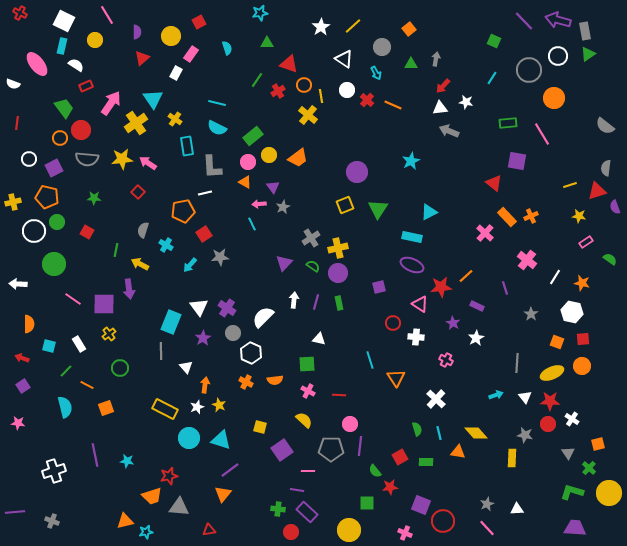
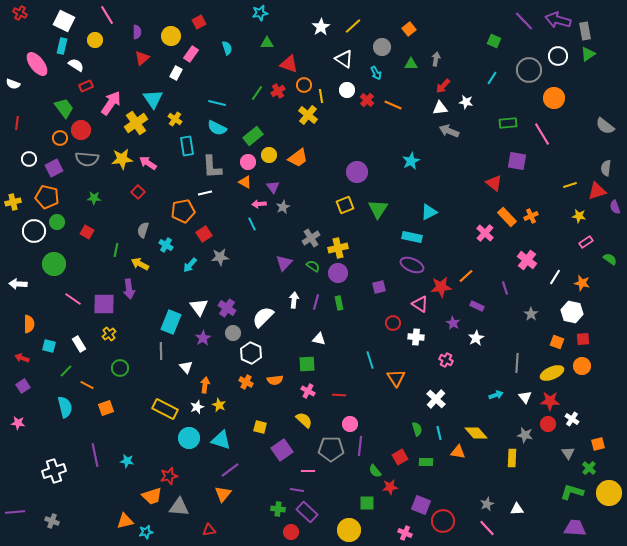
green line at (257, 80): moved 13 px down
